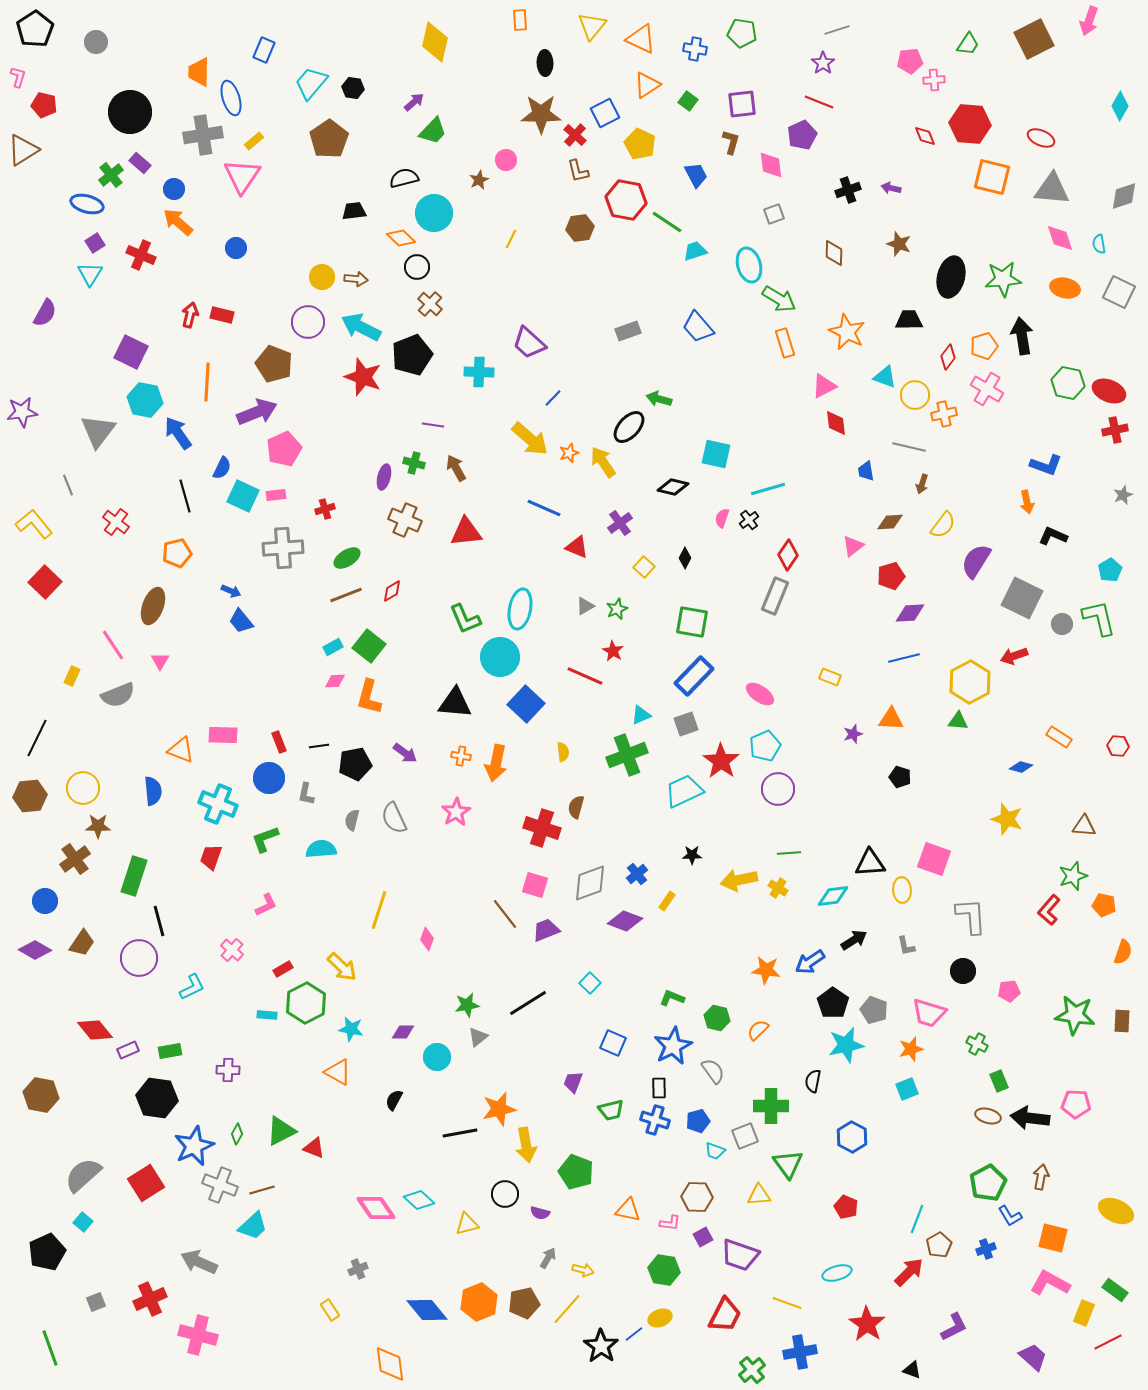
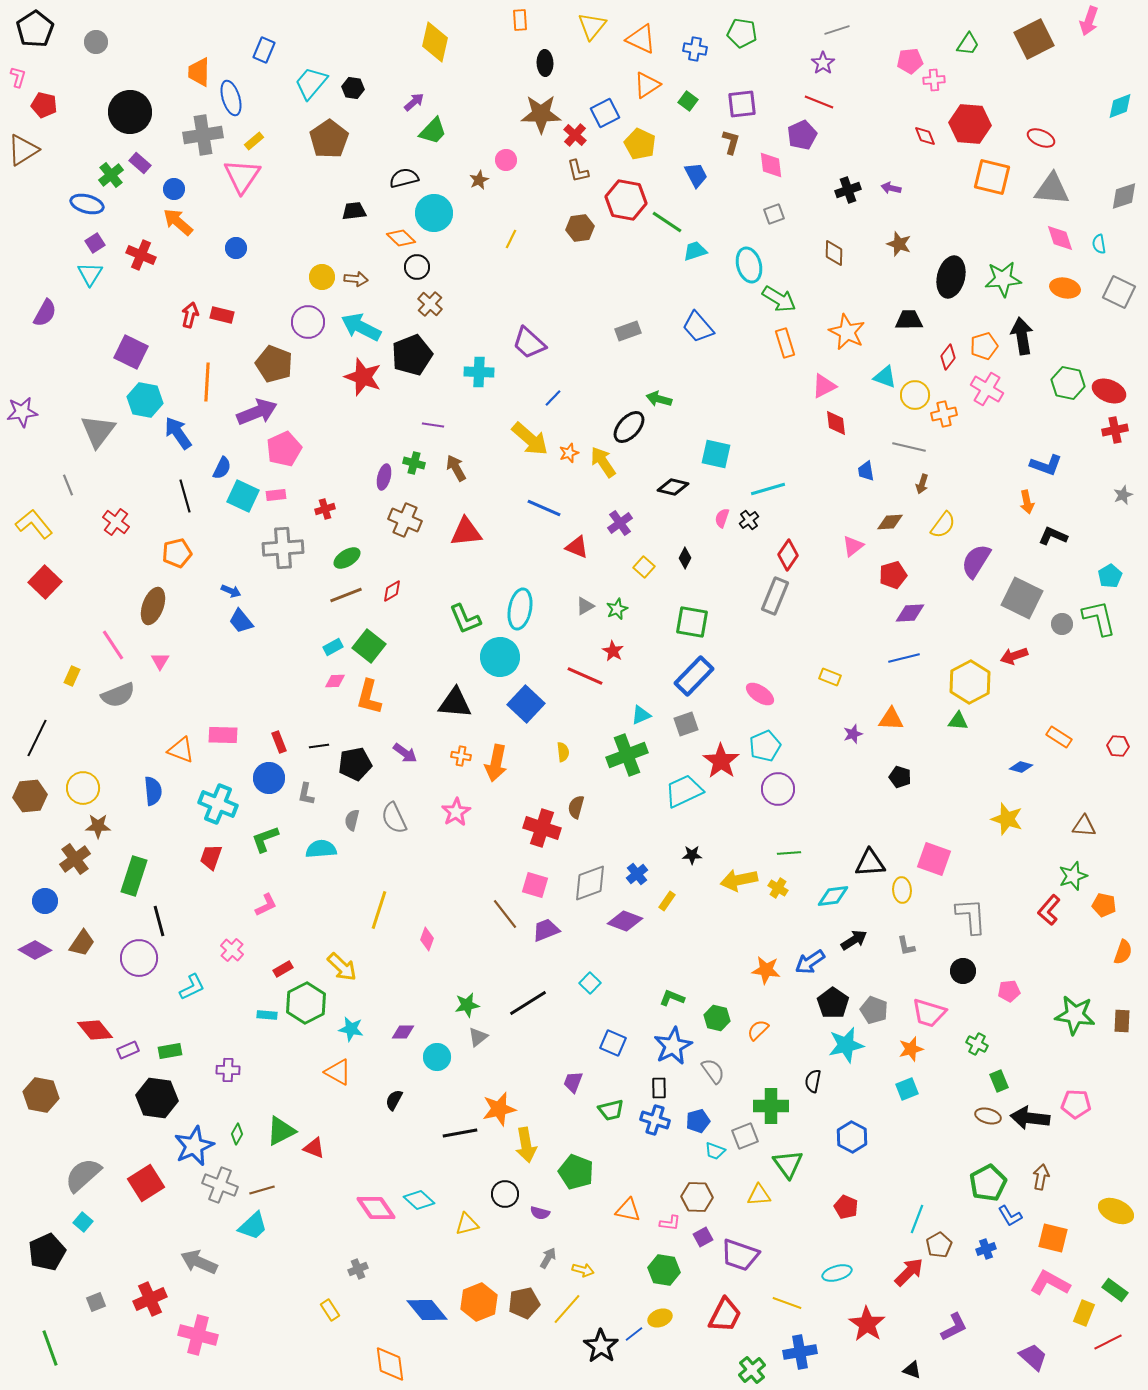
cyan diamond at (1120, 106): rotated 40 degrees clockwise
cyan pentagon at (1110, 570): moved 6 px down
red pentagon at (891, 576): moved 2 px right, 1 px up
